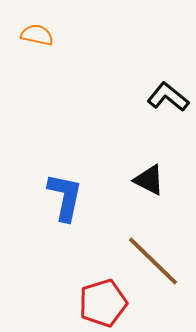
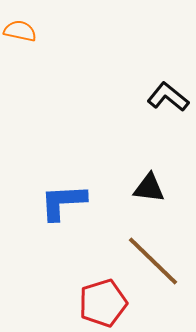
orange semicircle: moved 17 px left, 4 px up
black triangle: moved 8 px down; rotated 20 degrees counterclockwise
blue L-shape: moved 2 px left, 5 px down; rotated 105 degrees counterclockwise
